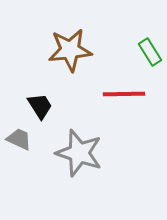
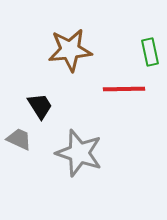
green rectangle: rotated 20 degrees clockwise
red line: moved 5 px up
